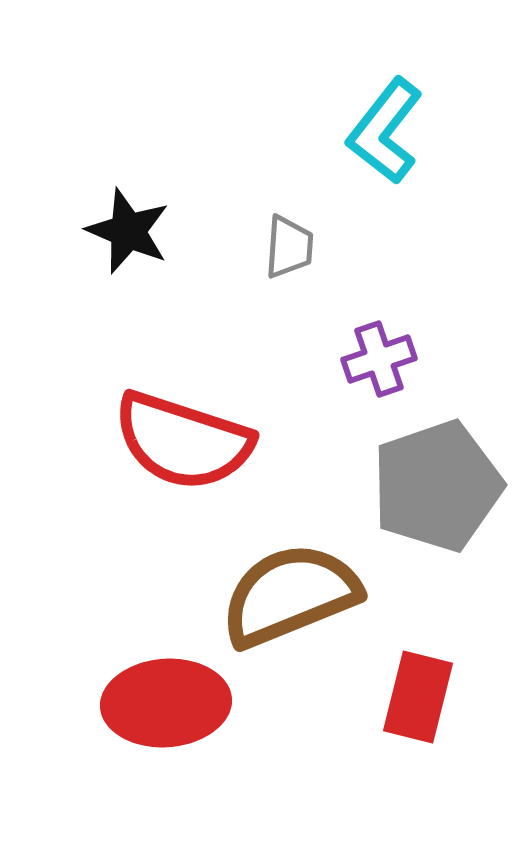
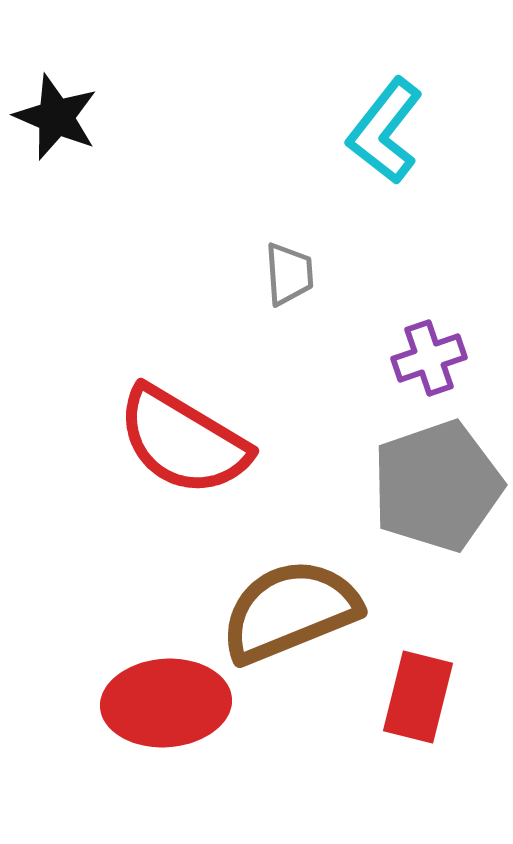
black star: moved 72 px left, 114 px up
gray trapezoid: moved 27 px down; rotated 8 degrees counterclockwise
purple cross: moved 50 px right, 1 px up
red semicircle: rotated 13 degrees clockwise
brown semicircle: moved 16 px down
